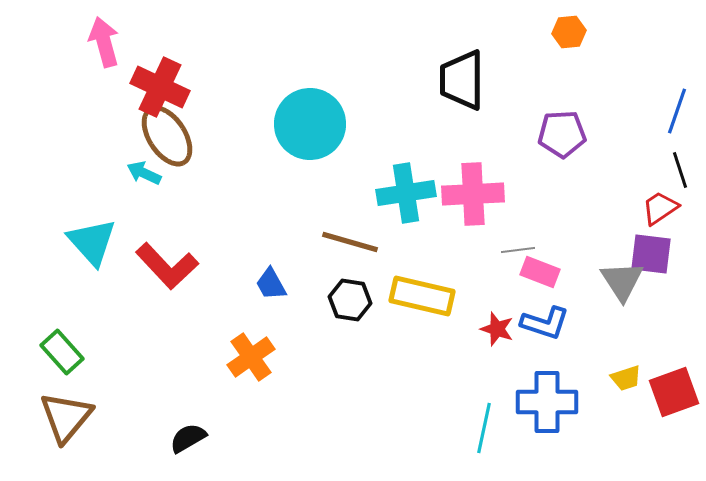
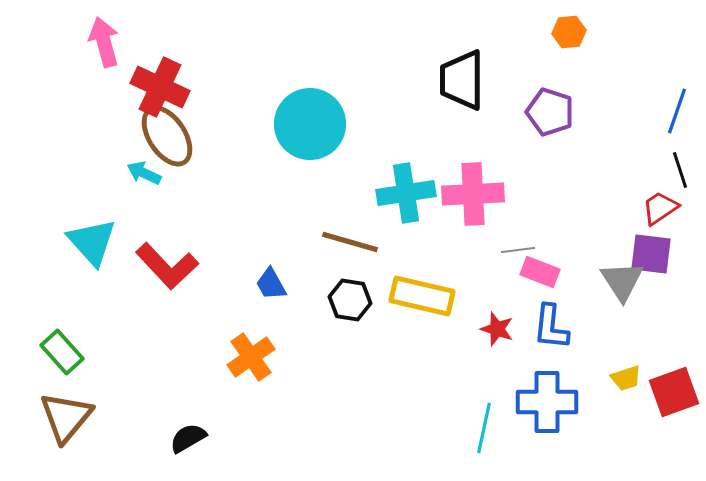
purple pentagon: moved 12 px left, 22 px up; rotated 21 degrees clockwise
blue L-shape: moved 6 px right, 4 px down; rotated 78 degrees clockwise
